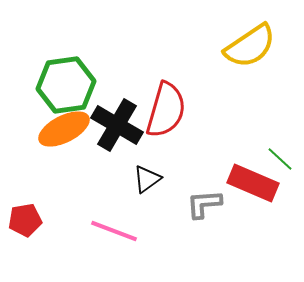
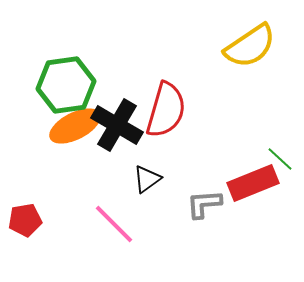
orange ellipse: moved 11 px right, 3 px up
red rectangle: rotated 45 degrees counterclockwise
pink line: moved 7 px up; rotated 24 degrees clockwise
